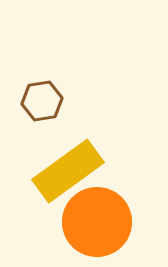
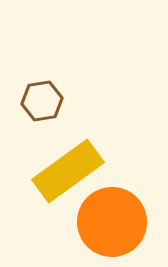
orange circle: moved 15 px right
